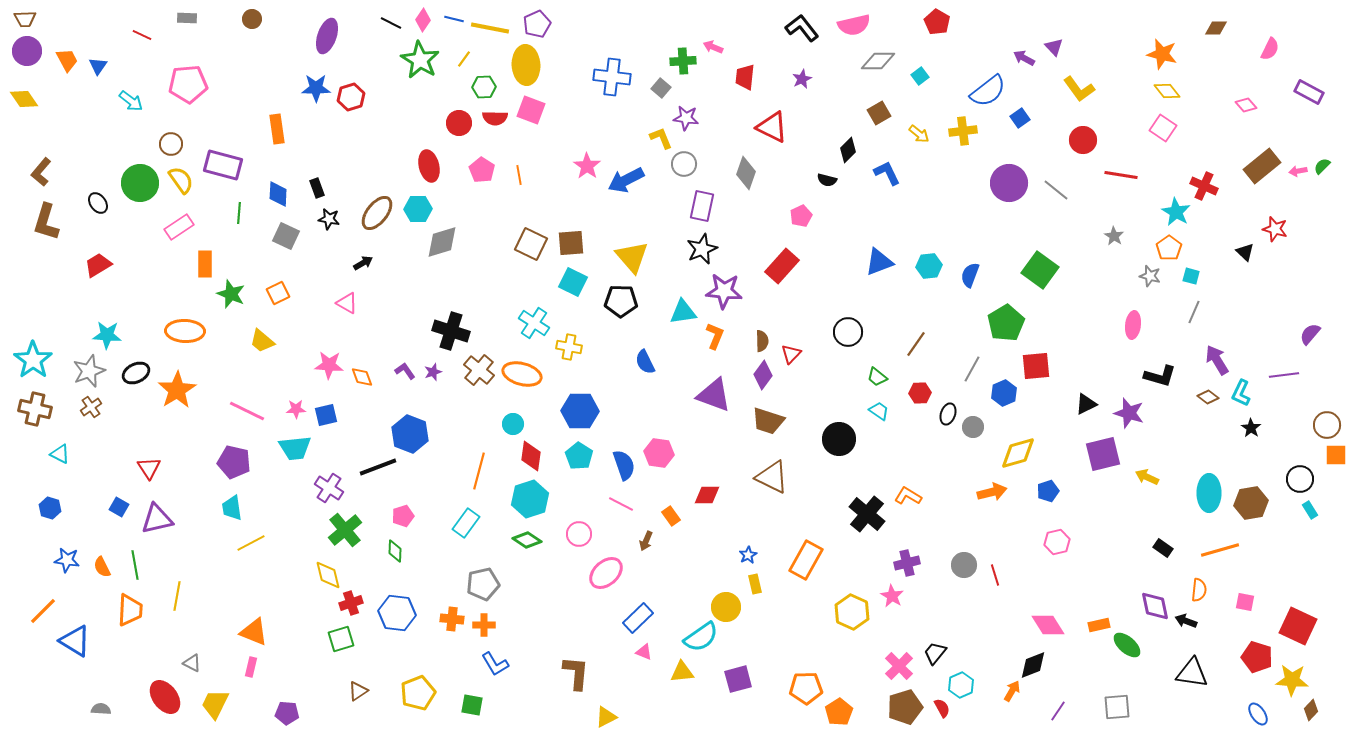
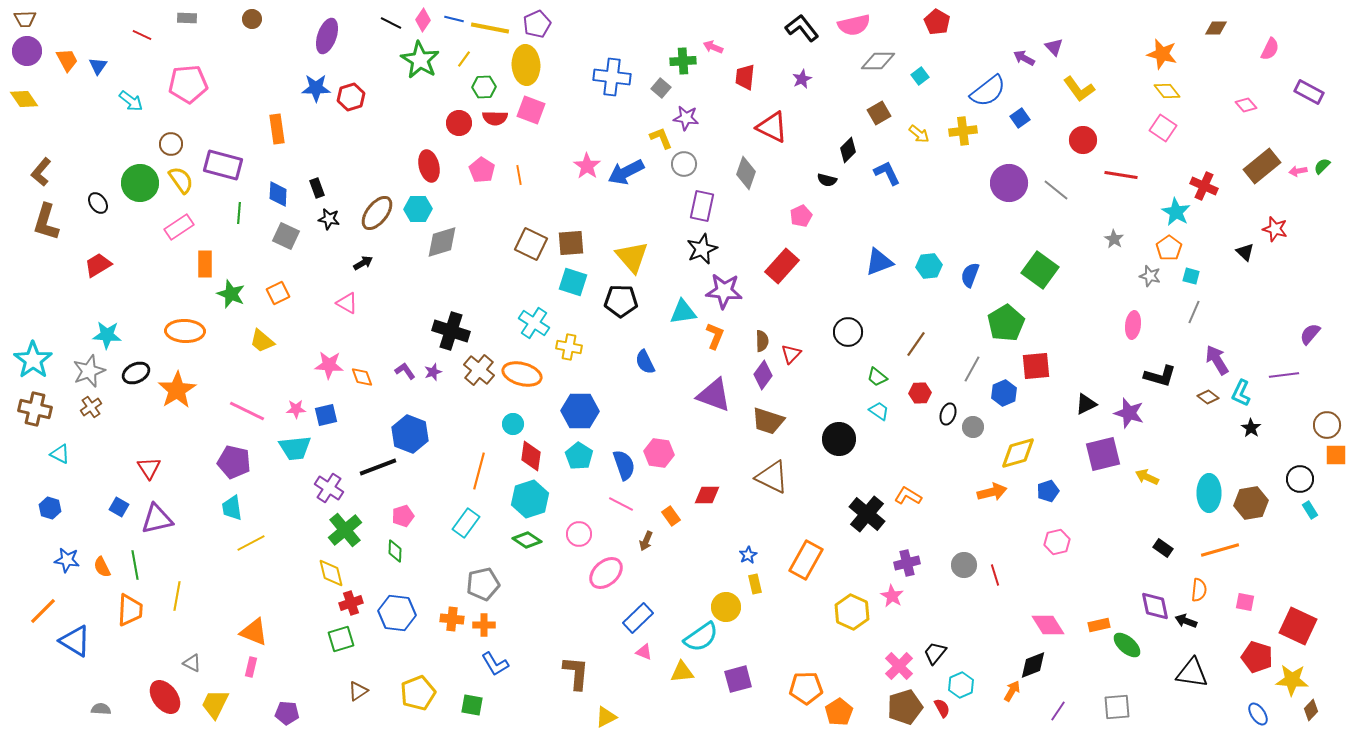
blue arrow at (626, 180): moved 8 px up
gray star at (1114, 236): moved 3 px down
cyan square at (573, 282): rotated 8 degrees counterclockwise
yellow diamond at (328, 575): moved 3 px right, 2 px up
